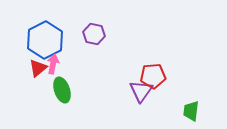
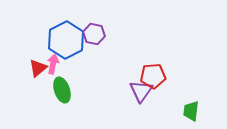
blue hexagon: moved 21 px right
